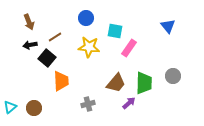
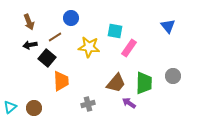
blue circle: moved 15 px left
purple arrow: rotated 104 degrees counterclockwise
